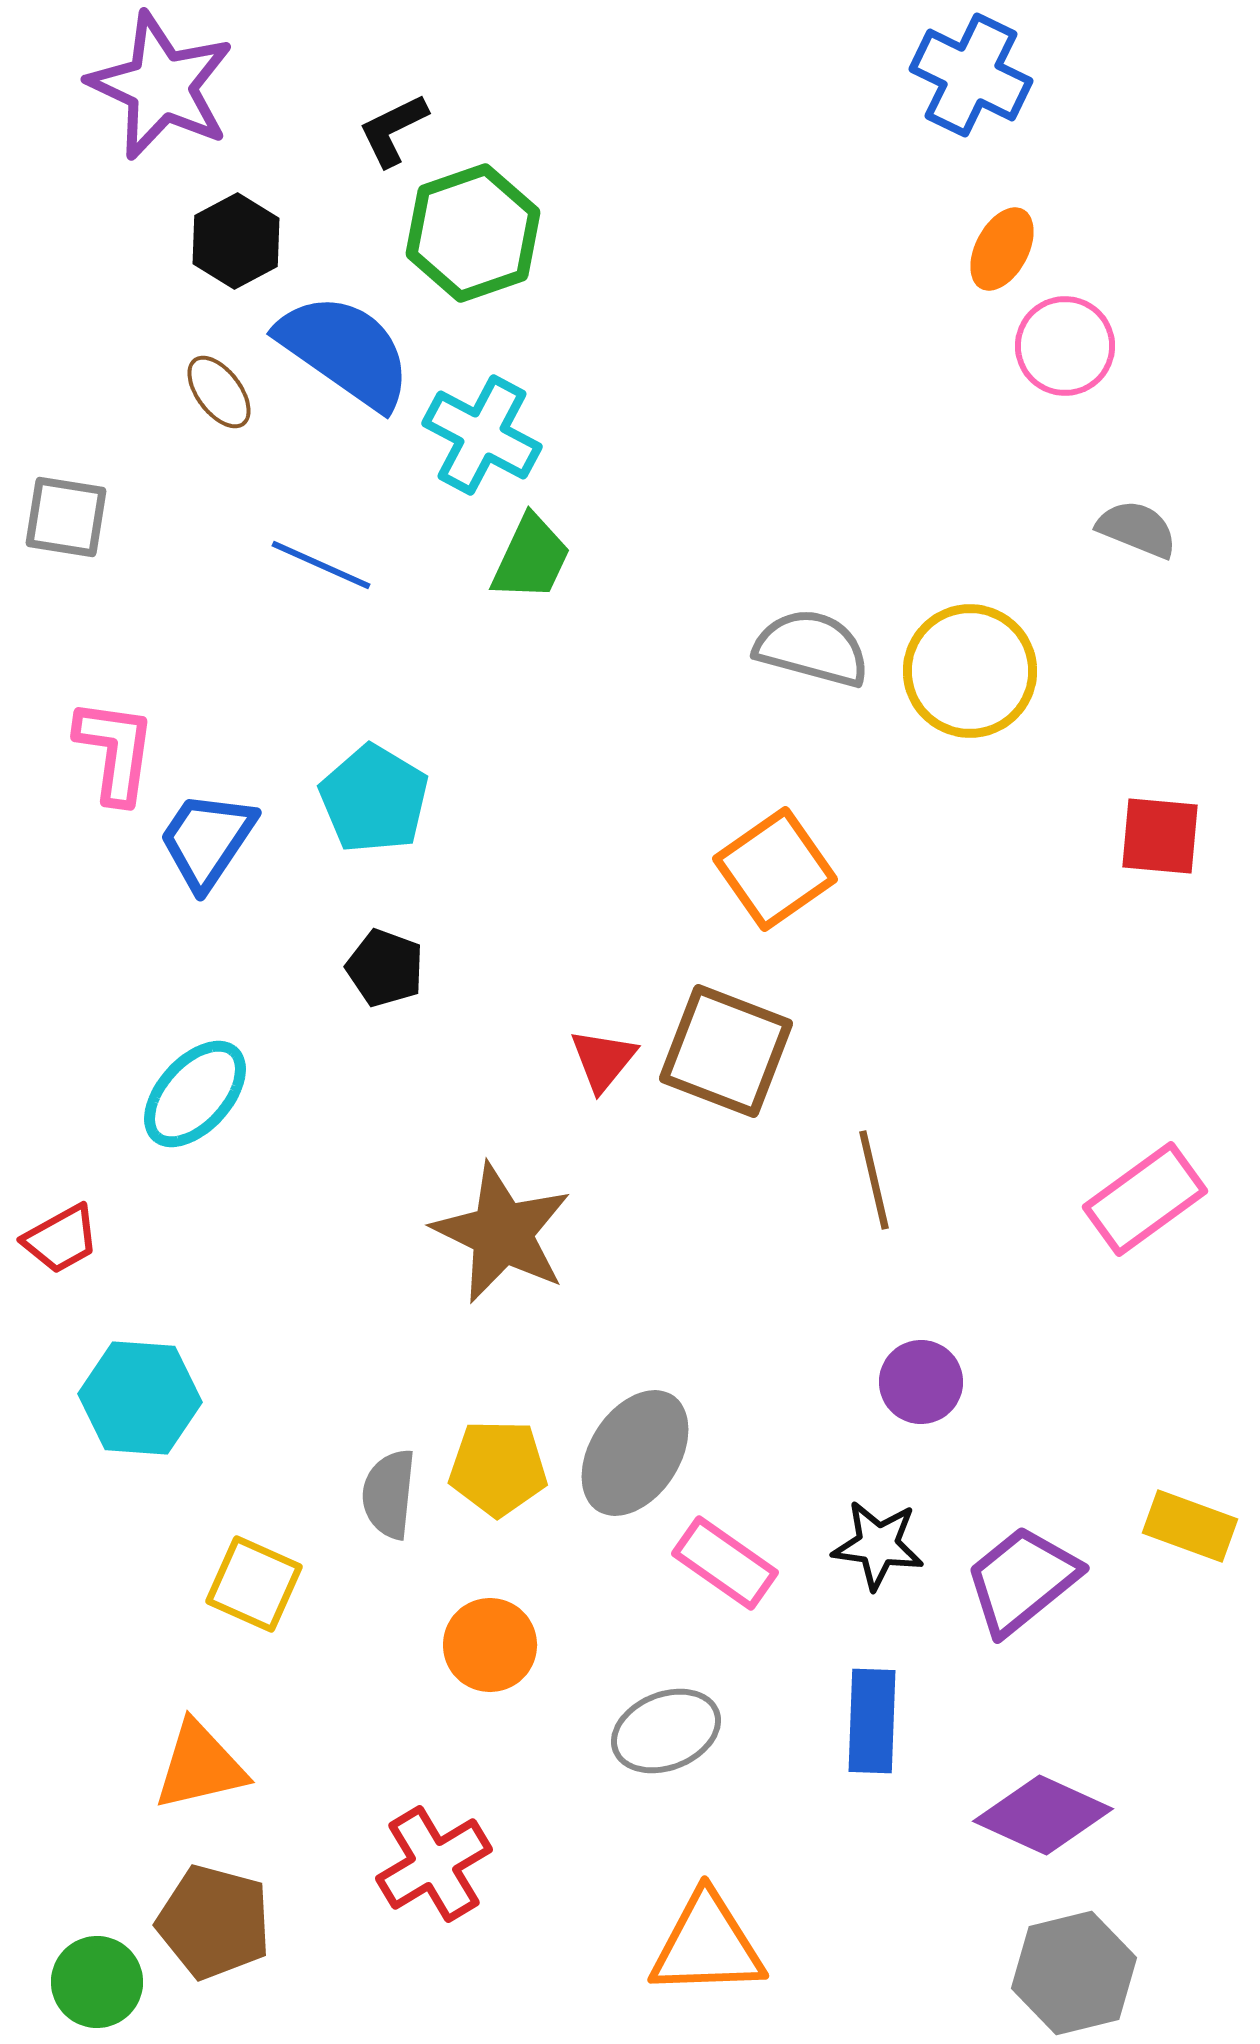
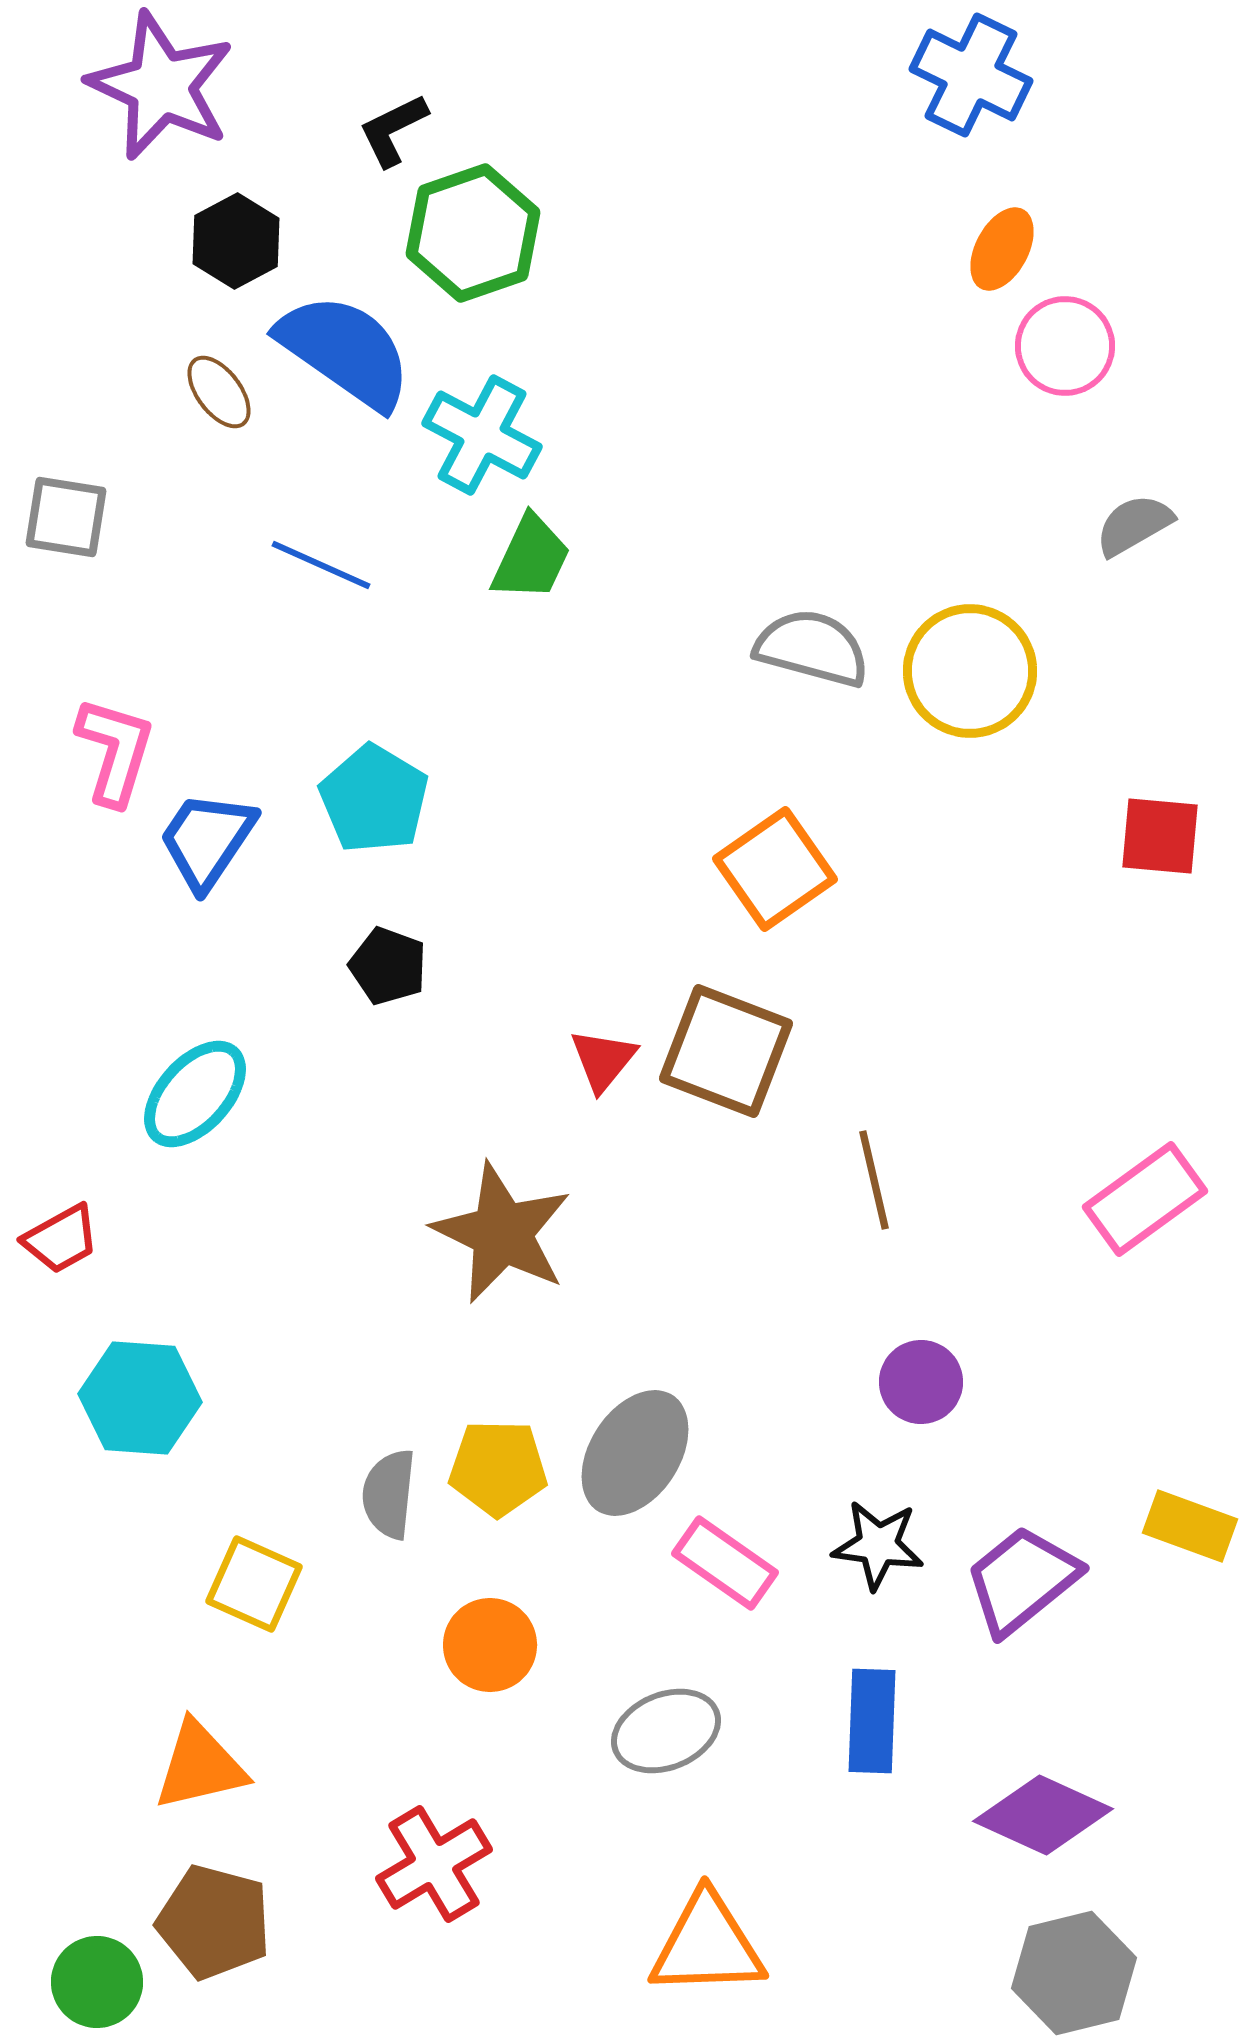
gray semicircle at (1137, 529): moved 3 px left, 4 px up; rotated 52 degrees counterclockwise
pink L-shape at (115, 751): rotated 9 degrees clockwise
black pentagon at (385, 968): moved 3 px right, 2 px up
